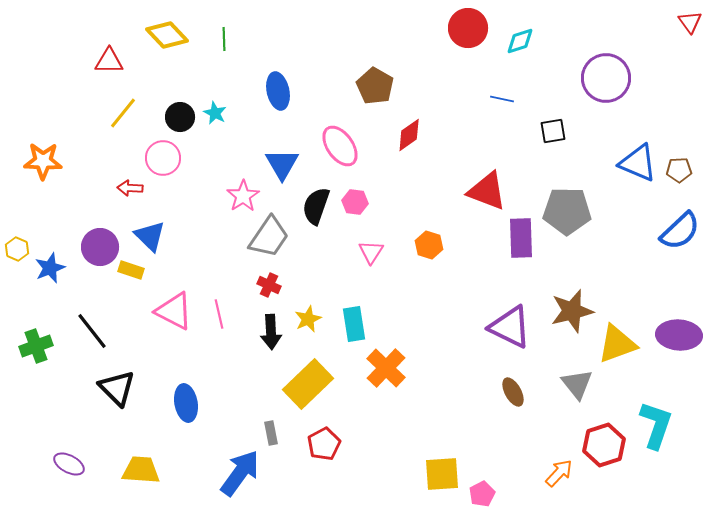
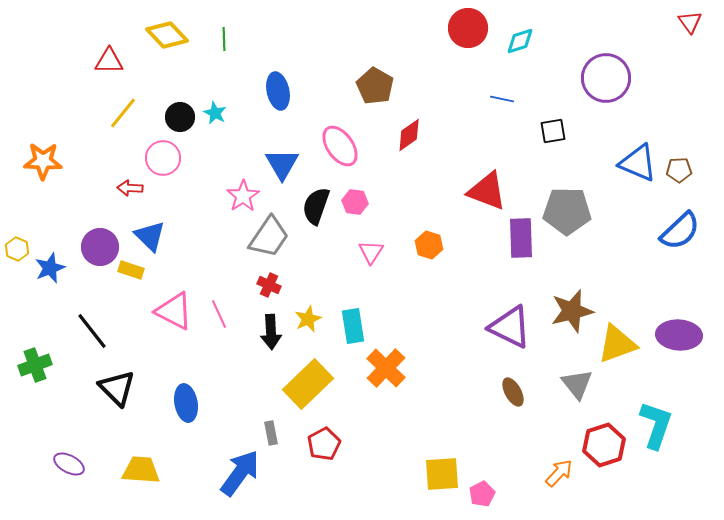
pink line at (219, 314): rotated 12 degrees counterclockwise
cyan rectangle at (354, 324): moved 1 px left, 2 px down
green cross at (36, 346): moved 1 px left, 19 px down
